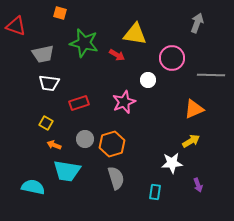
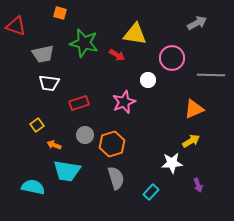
gray arrow: rotated 42 degrees clockwise
yellow square: moved 9 px left, 2 px down; rotated 24 degrees clockwise
gray circle: moved 4 px up
cyan rectangle: moved 4 px left; rotated 35 degrees clockwise
